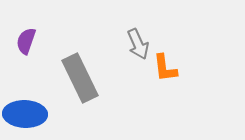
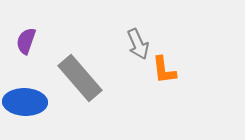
orange L-shape: moved 1 px left, 2 px down
gray rectangle: rotated 15 degrees counterclockwise
blue ellipse: moved 12 px up
